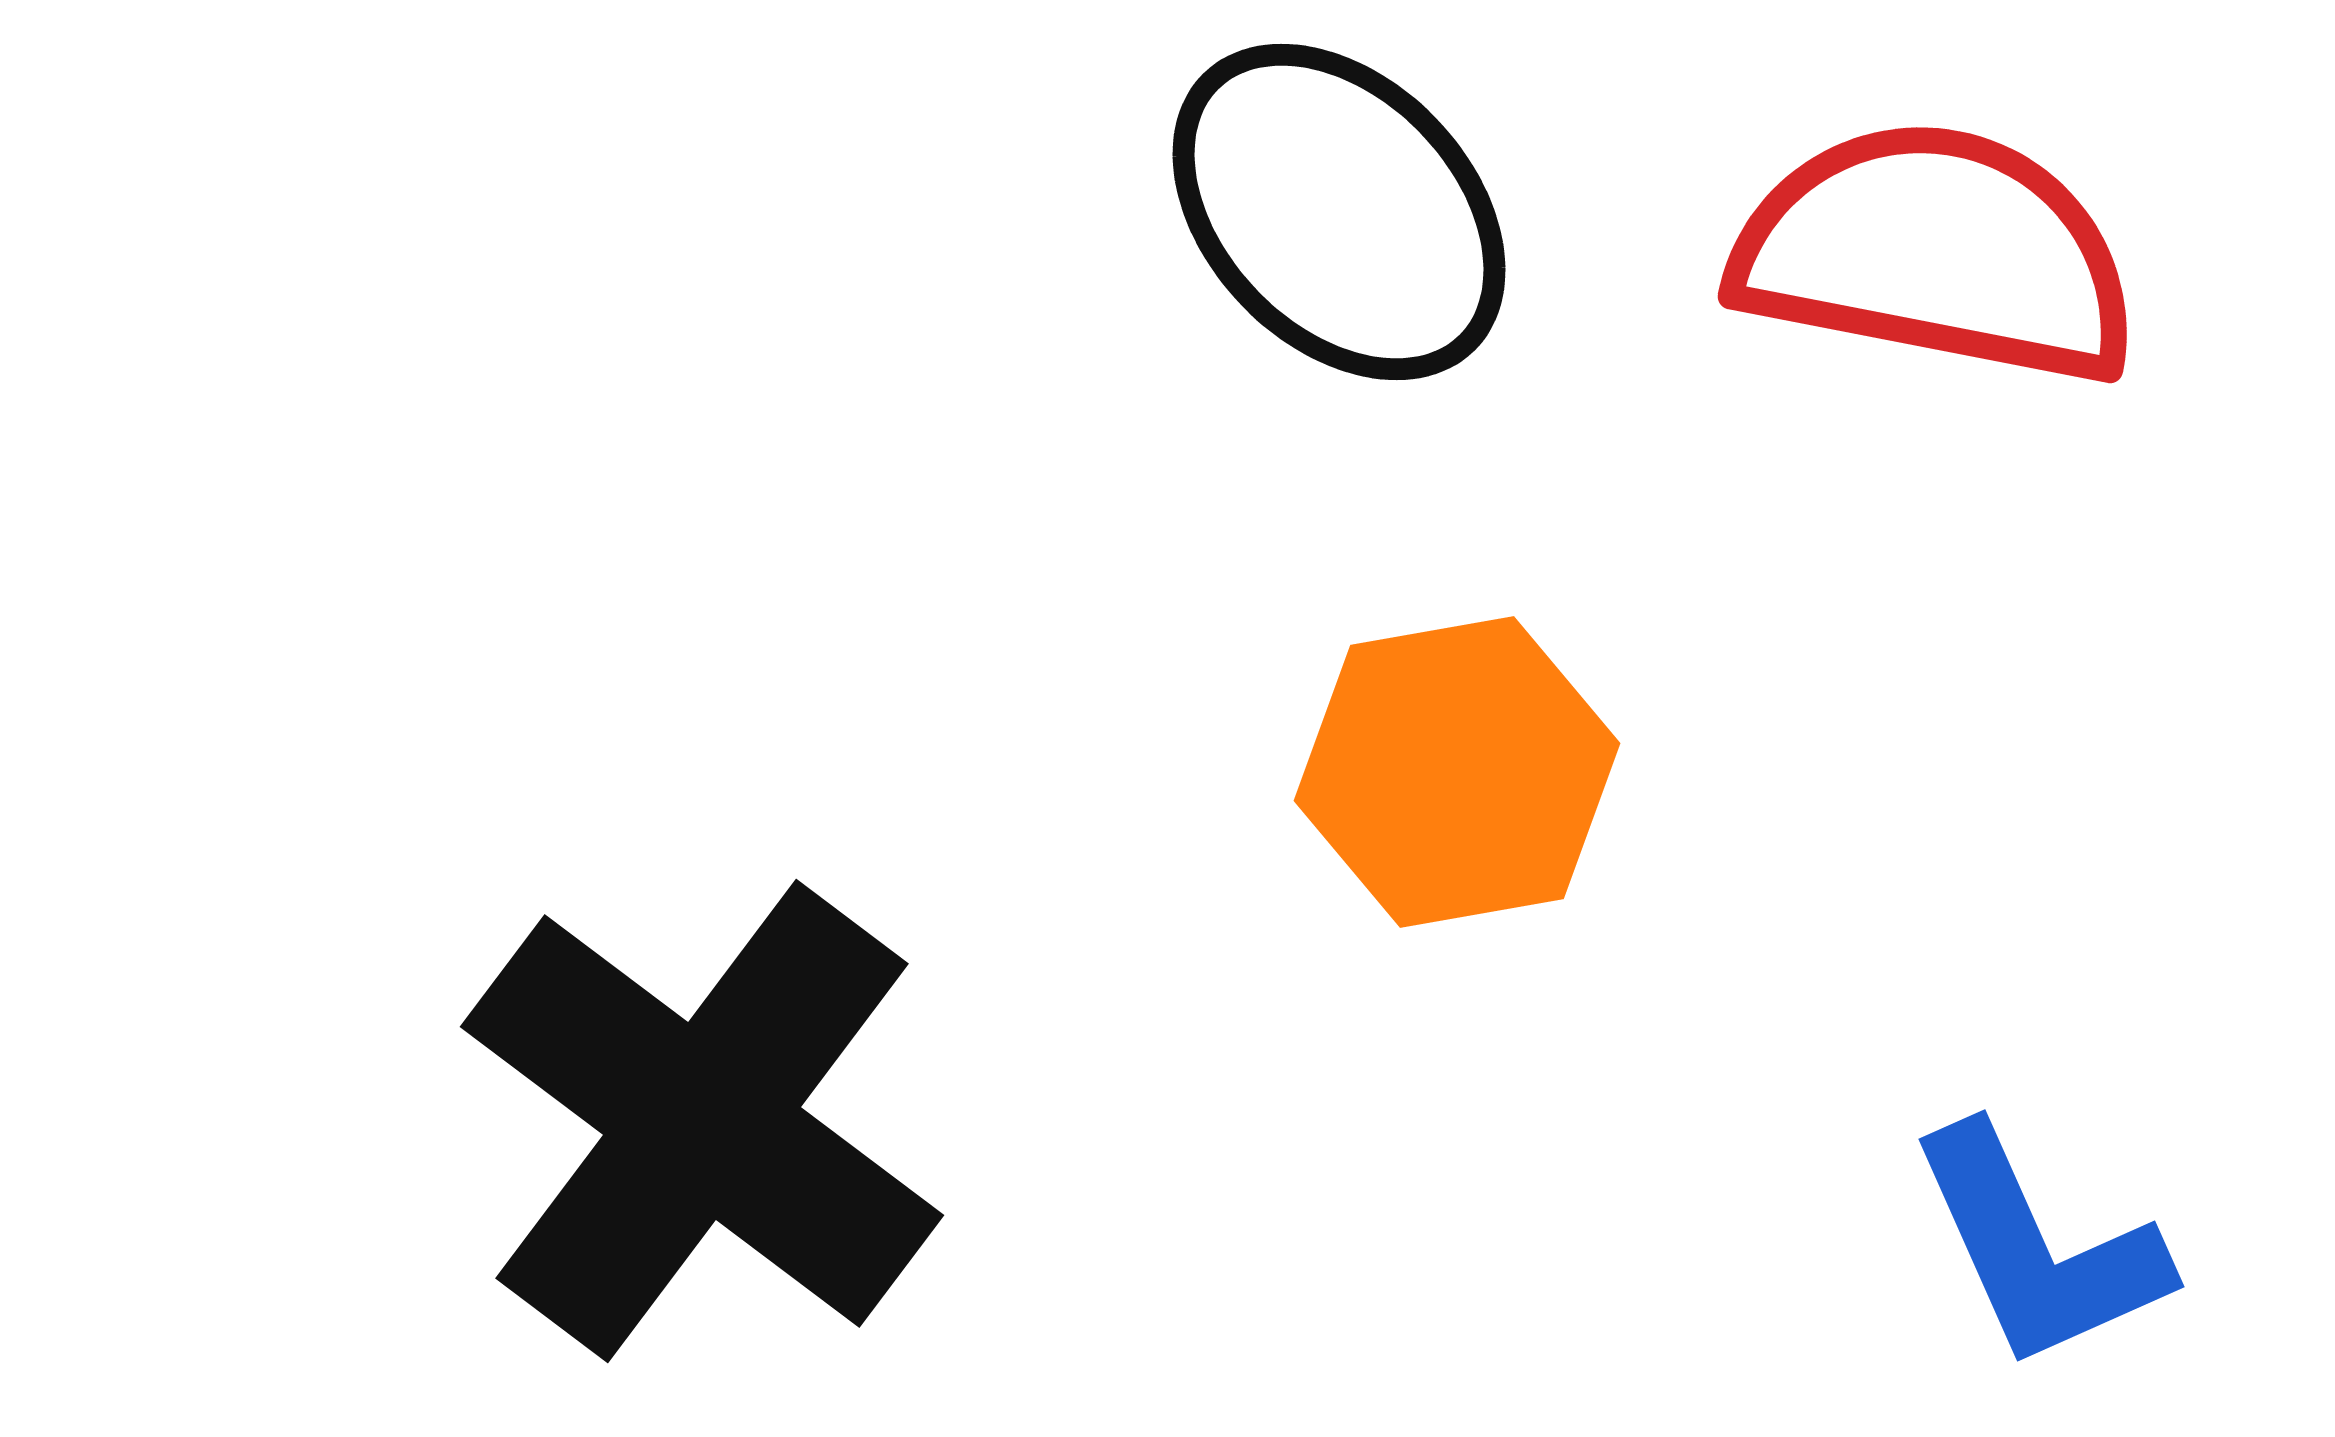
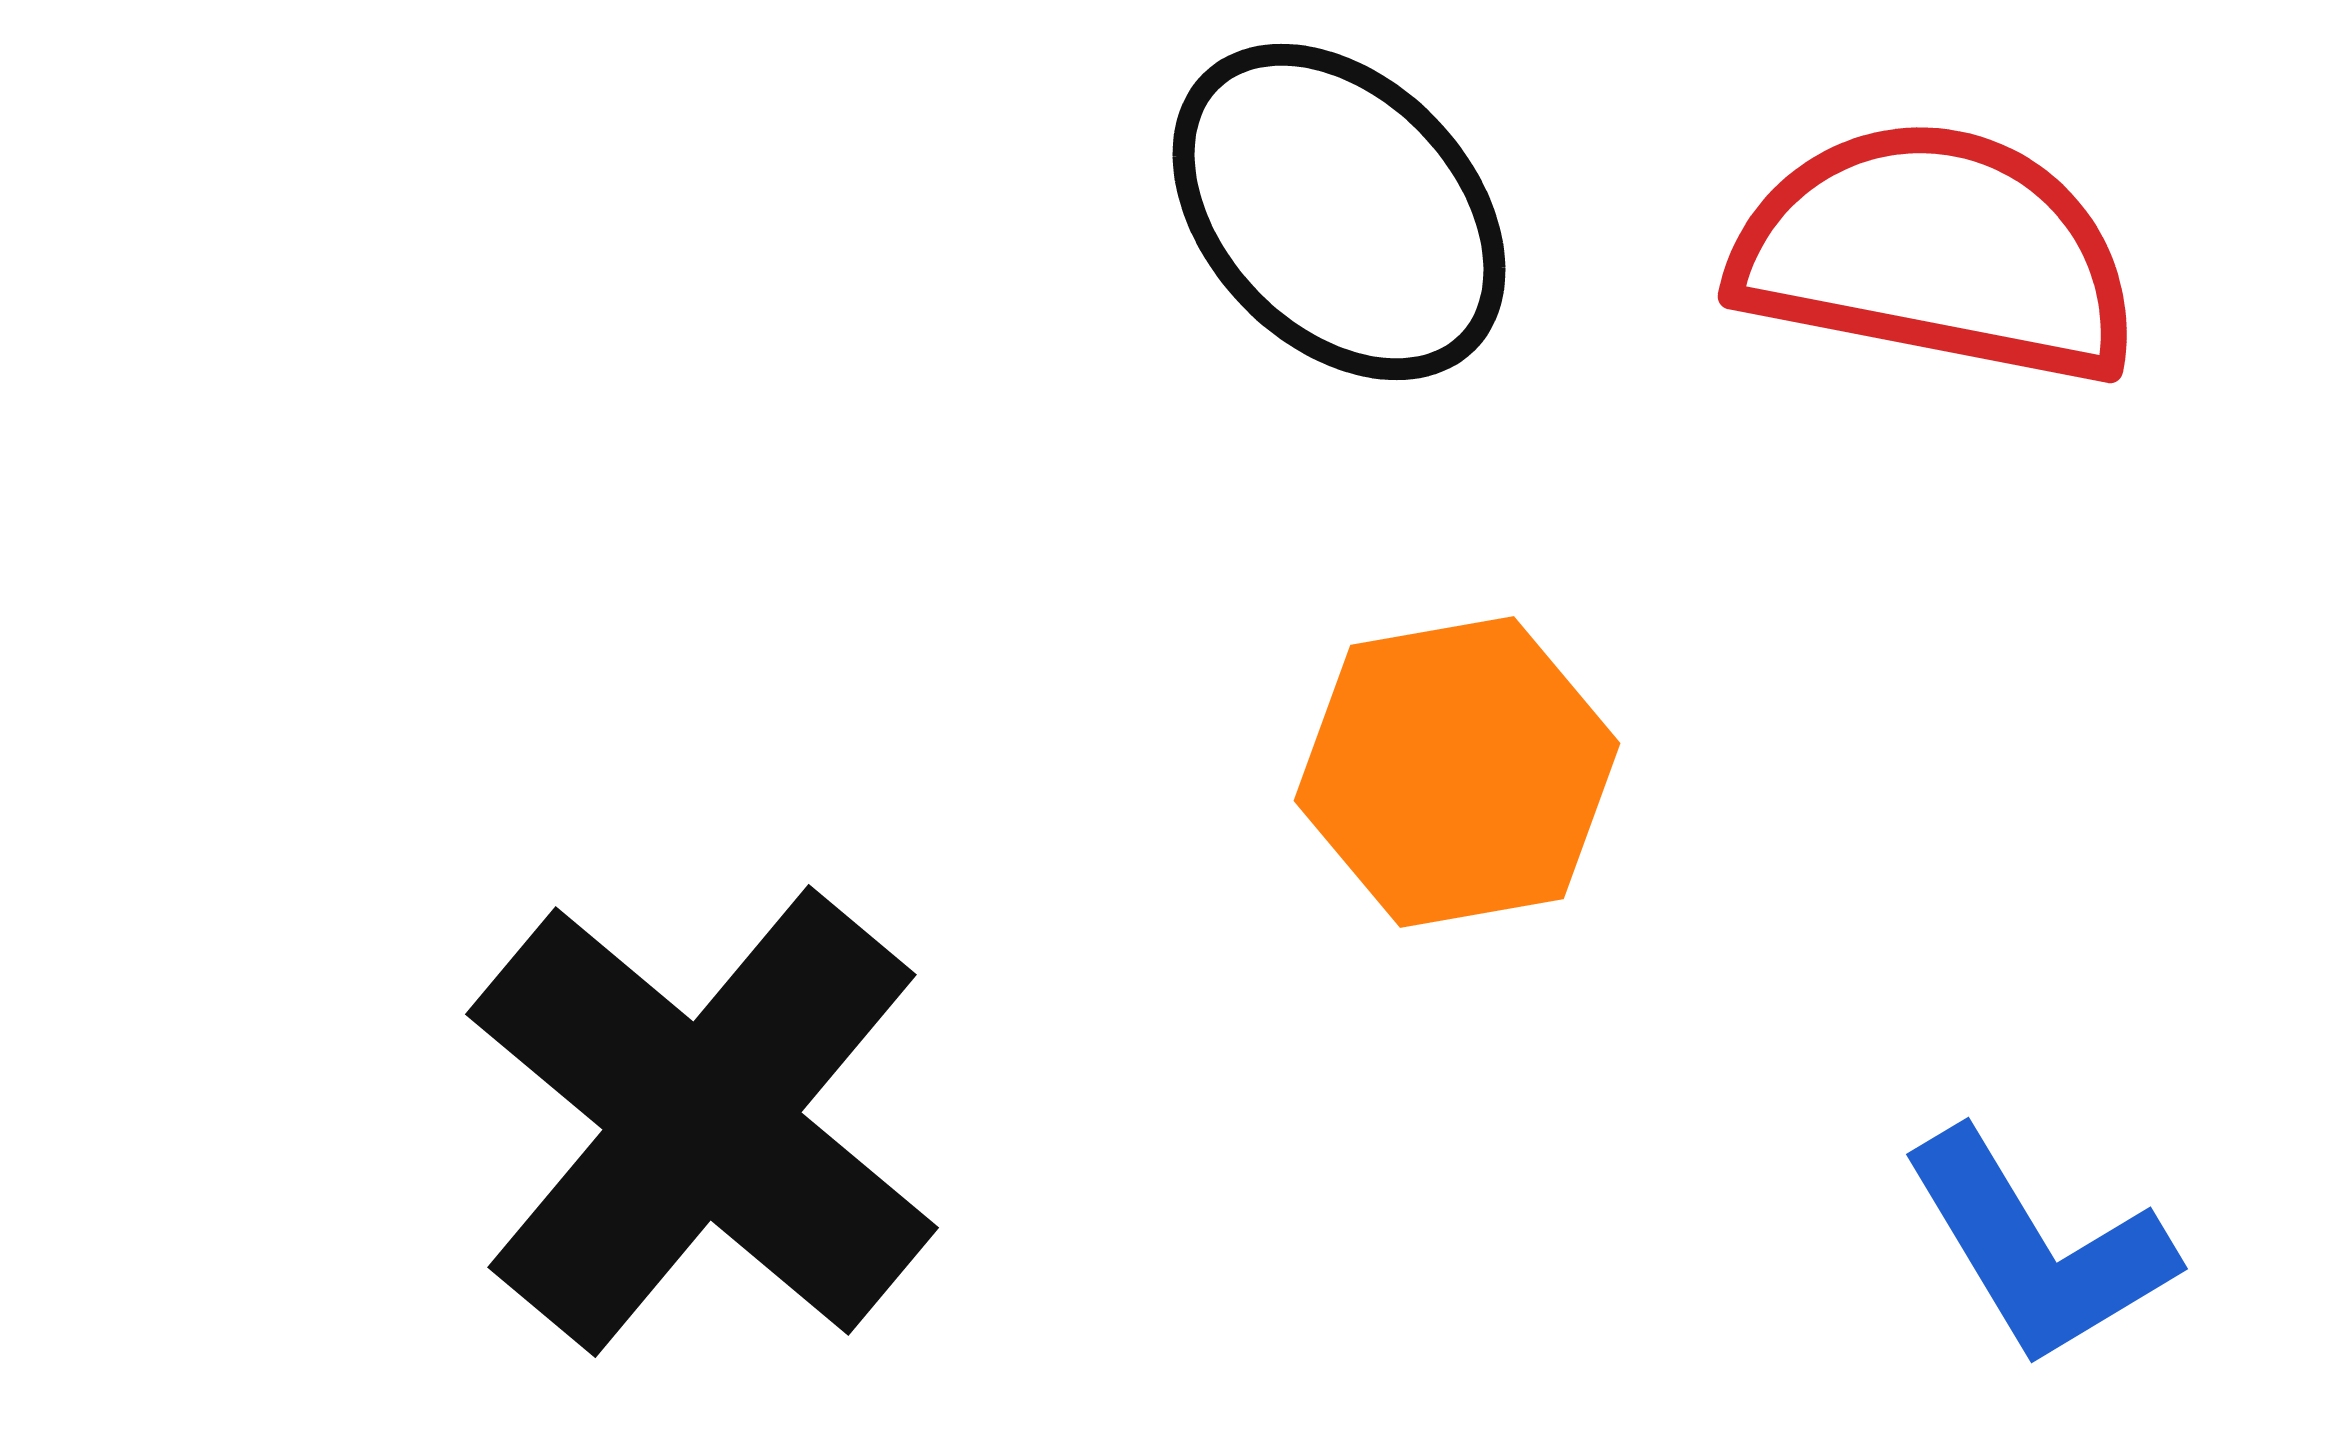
black cross: rotated 3 degrees clockwise
blue L-shape: rotated 7 degrees counterclockwise
